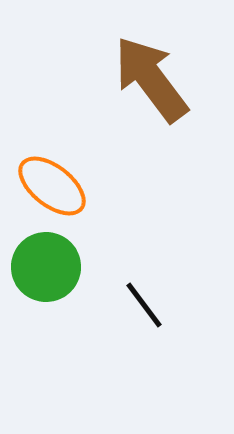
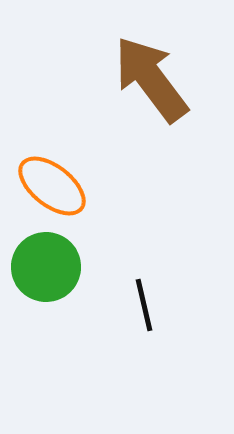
black line: rotated 24 degrees clockwise
